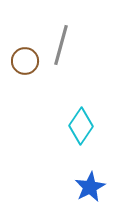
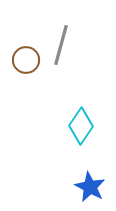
brown circle: moved 1 px right, 1 px up
blue star: rotated 16 degrees counterclockwise
